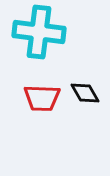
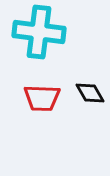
black diamond: moved 5 px right
